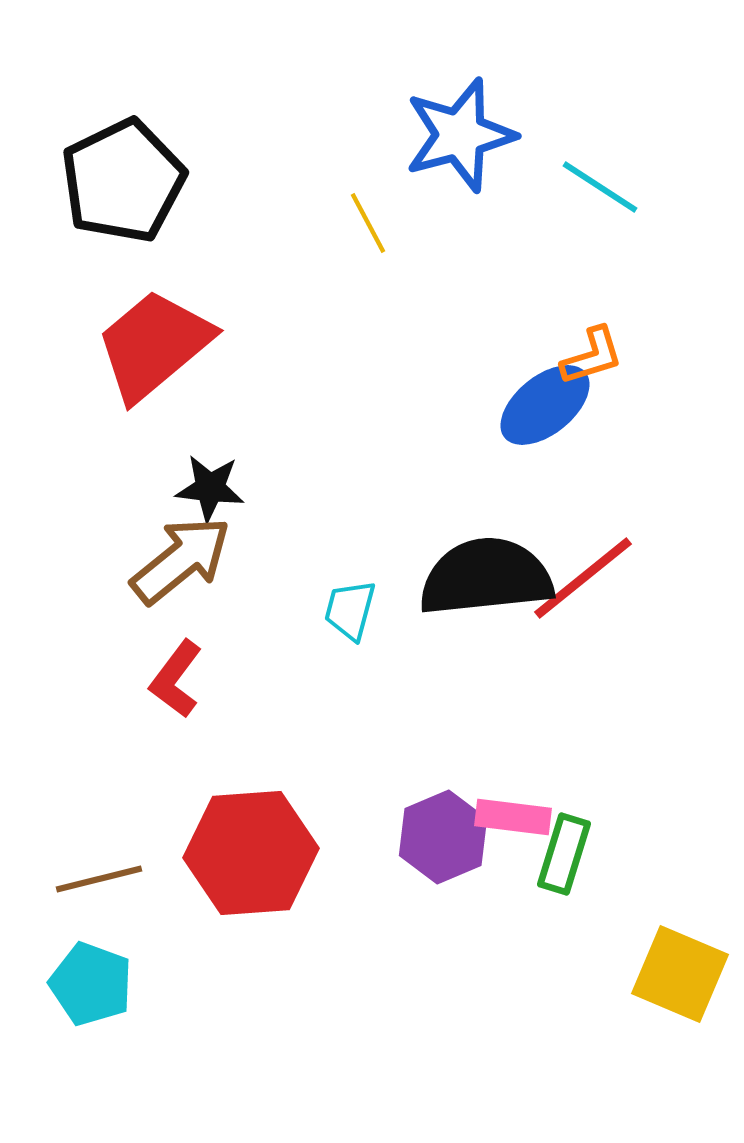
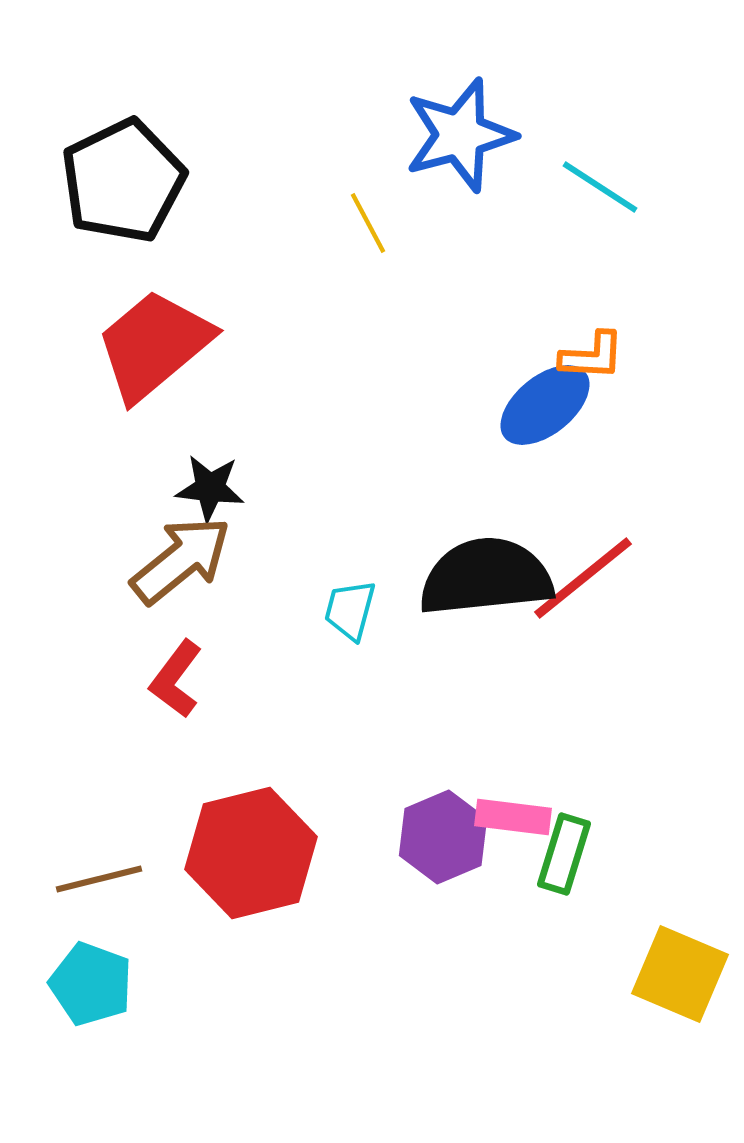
orange L-shape: rotated 20 degrees clockwise
red hexagon: rotated 10 degrees counterclockwise
